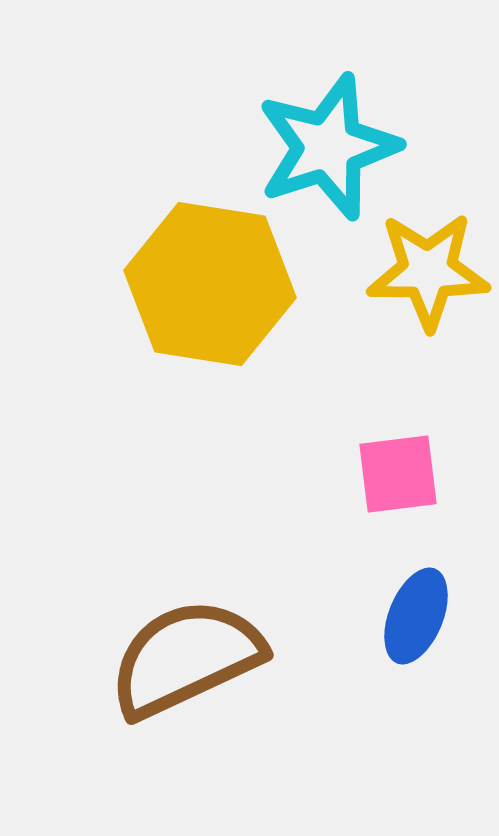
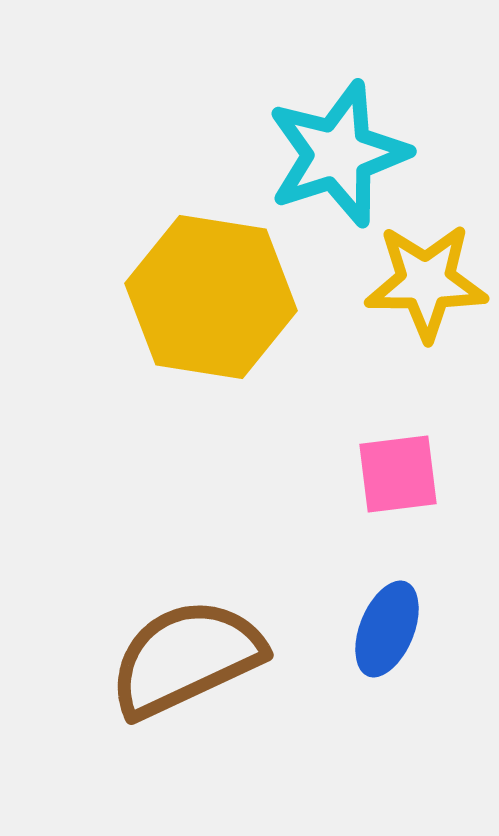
cyan star: moved 10 px right, 7 px down
yellow star: moved 2 px left, 11 px down
yellow hexagon: moved 1 px right, 13 px down
blue ellipse: moved 29 px left, 13 px down
